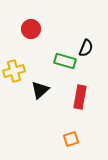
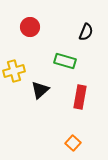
red circle: moved 1 px left, 2 px up
black semicircle: moved 16 px up
orange square: moved 2 px right, 4 px down; rotated 28 degrees counterclockwise
